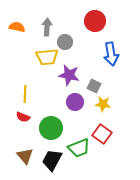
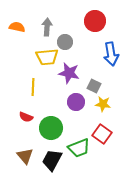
purple star: moved 2 px up
yellow line: moved 8 px right, 7 px up
purple circle: moved 1 px right
red semicircle: moved 3 px right
